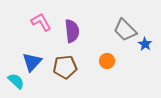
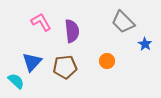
gray trapezoid: moved 2 px left, 8 px up
